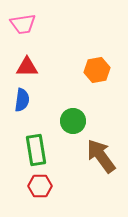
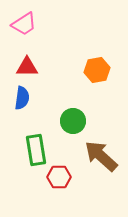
pink trapezoid: moved 1 px right; rotated 24 degrees counterclockwise
blue semicircle: moved 2 px up
brown arrow: rotated 12 degrees counterclockwise
red hexagon: moved 19 px right, 9 px up
